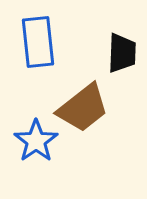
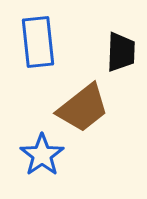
black trapezoid: moved 1 px left, 1 px up
blue star: moved 6 px right, 14 px down
